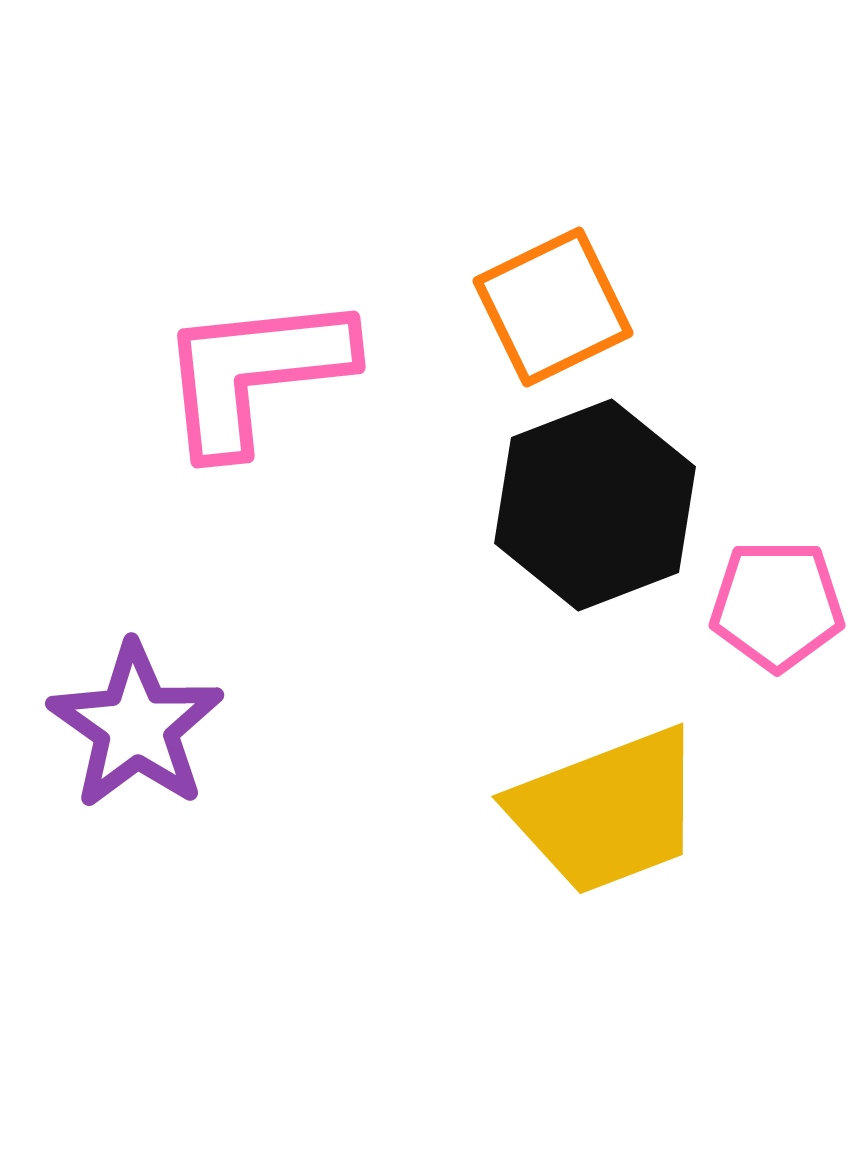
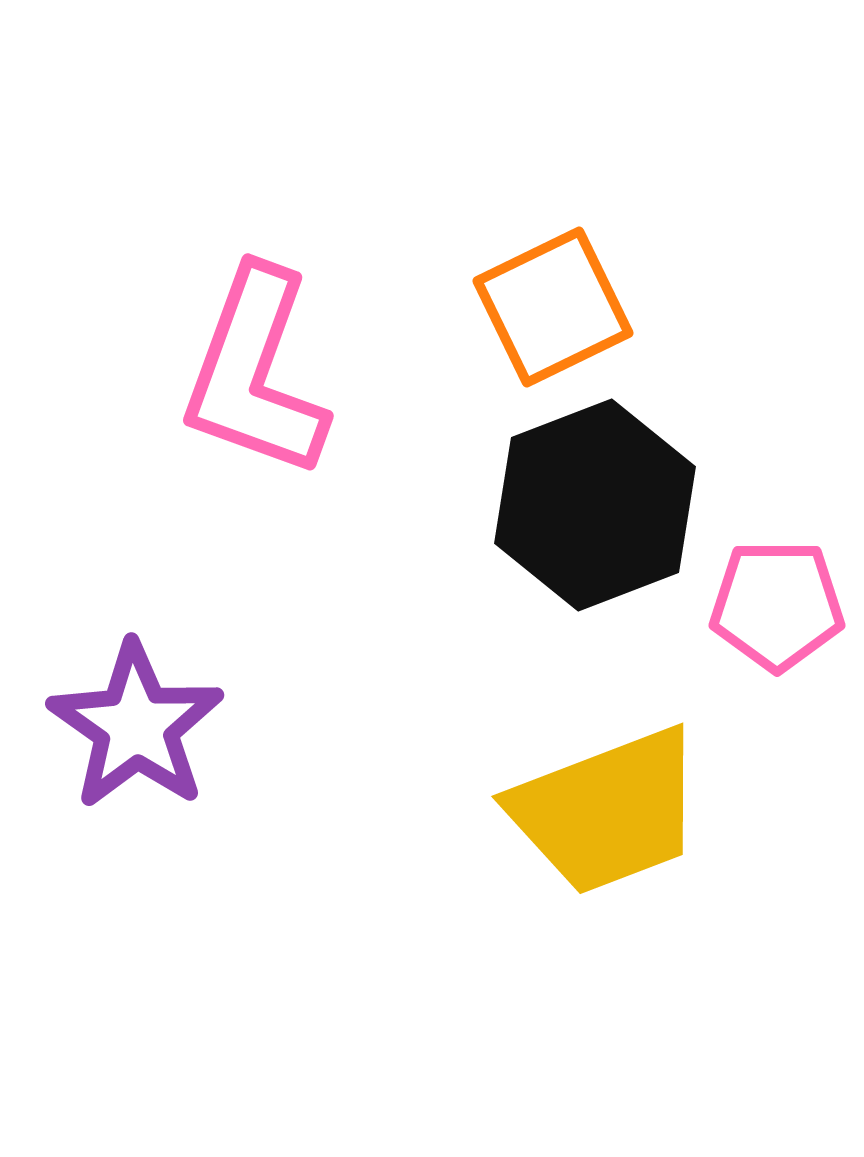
pink L-shape: rotated 64 degrees counterclockwise
